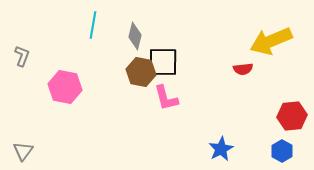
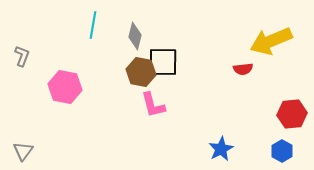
pink L-shape: moved 13 px left, 7 px down
red hexagon: moved 2 px up
